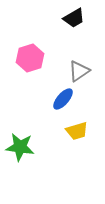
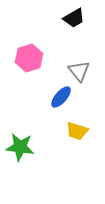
pink hexagon: moved 1 px left
gray triangle: rotated 35 degrees counterclockwise
blue ellipse: moved 2 px left, 2 px up
yellow trapezoid: rotated 35 degrees clockwise
